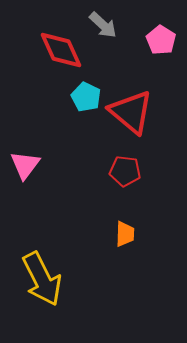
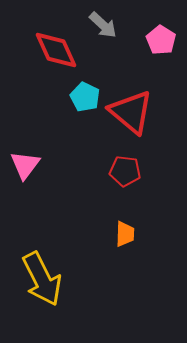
red diamond: moved 5 px left
cyan pentagon: moved 1 px left
